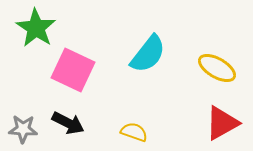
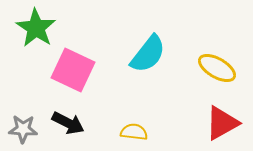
yellow semicircle: rotated 12 degrees counterclockwise
